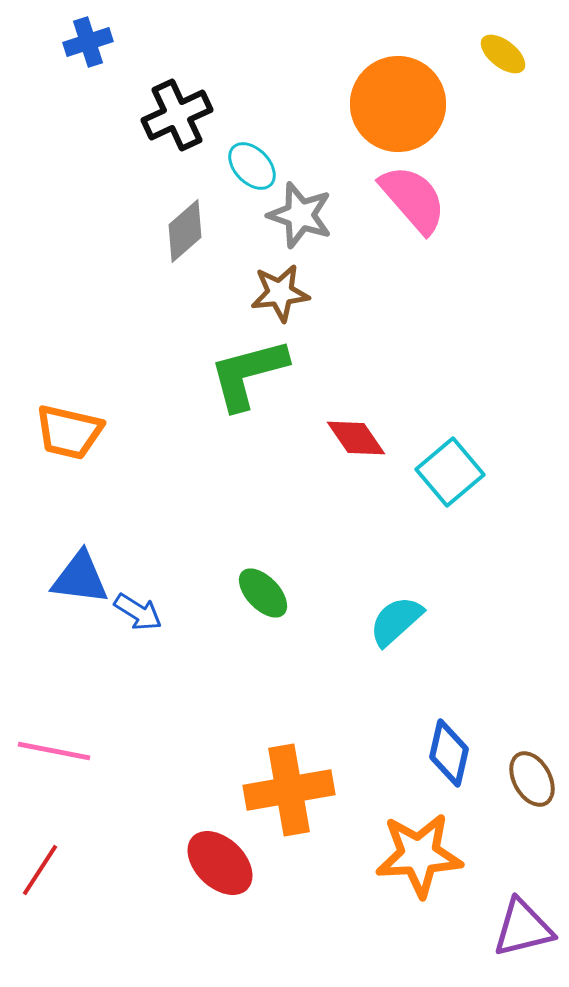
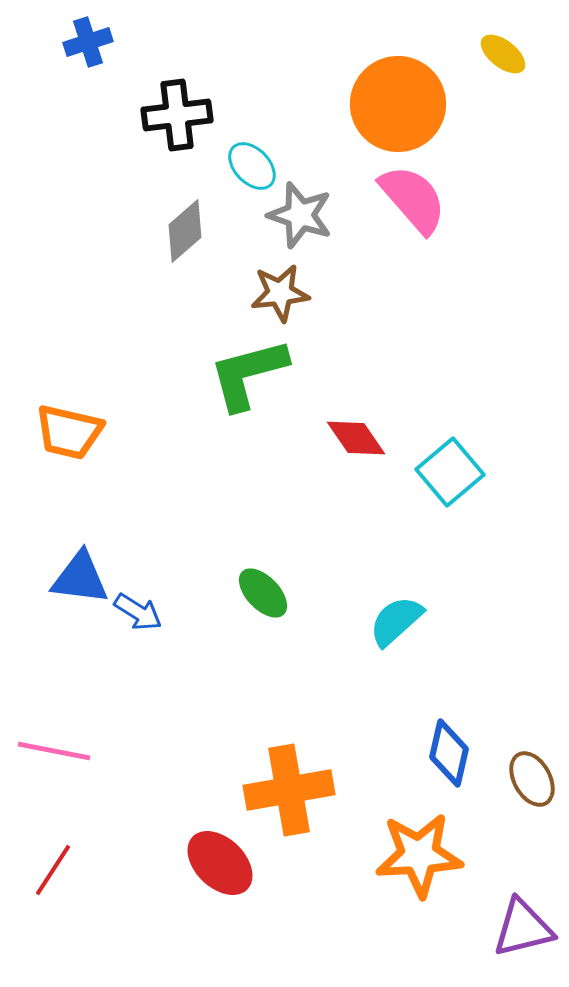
black cross: rotated 18 degrees clockwise
red line: moved 13 px right
